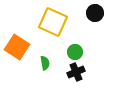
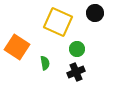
yellow square: moved 5 px right
green circle: moved 2 px right, 3 px up
